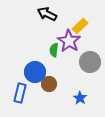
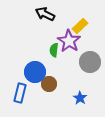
black arrow: moved 2 px left
